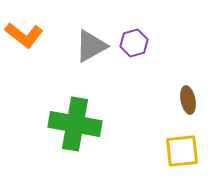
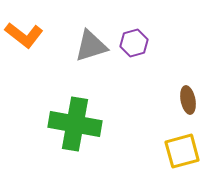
gray triangle: rotated 12 degrees clockwise
yellow square: rotated 9 degrees counterclockwise
